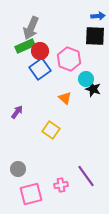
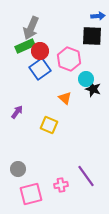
black square: moved 3 px left
yellow square: moved 2 px left, 5 px up; rotated 12 degrees counterclockwise
